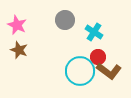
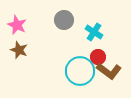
gray circle: moved 1 px left
